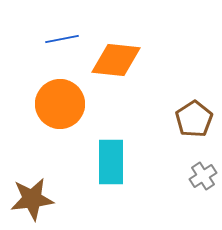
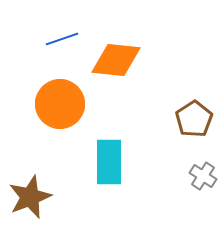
blue line: rotated 8 degrees counterclockwise
cyan rectangle: moved 2 px left
gray cross: rotated 24 degrees counterclockwise
brown star: moved 2 px left, 2 px up; rotated 15 degrees counterclockwise
